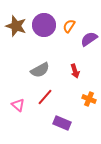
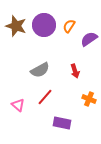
purple rectangle: rotated 12 degrees counterclockwise
